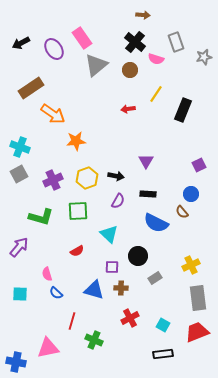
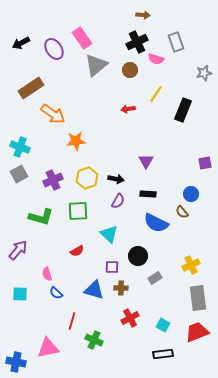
black cross at (135, 42): moved 2 px right; rotated 25 degrees clockwise
gray star at (204, 57): moved 16 px down
purple square at (199, 165): moved 6 px right, 2 px up; rotated 16 degrees clockwise
black arrow at (116, 176): moved 3 px down
purple arrow at (19, 247): moved 1 px left, 3 px down
